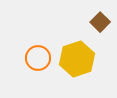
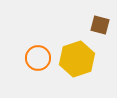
brown square: moved 3 px down; rotated 30 degrees counterclockwise
